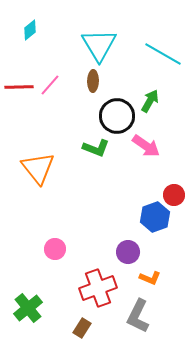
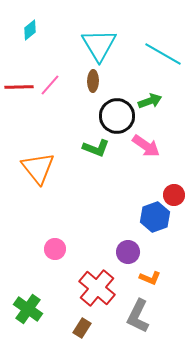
green arrow: rotated 40 degrees clockwise
red cross: moved 1 px left; rotated 30 degrees counterclockwise
green cross: moved 1 px down; rotated 16 degrees counterclockwise
